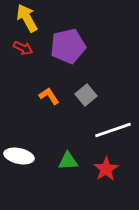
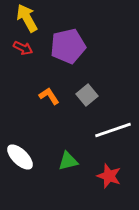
gray square: moved 1 px right
white ellipse: moved 1 px right, 1 px down; rotated 32 degrees clockwise
green triangle: rotated 10 degrees counterclockwise
red star: moved 3 px right, 7 px down; rotated 20 degrees counterclockwise
